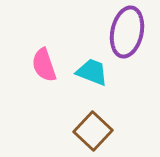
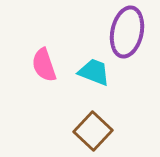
cyan trapezoid: moved 2 px right
